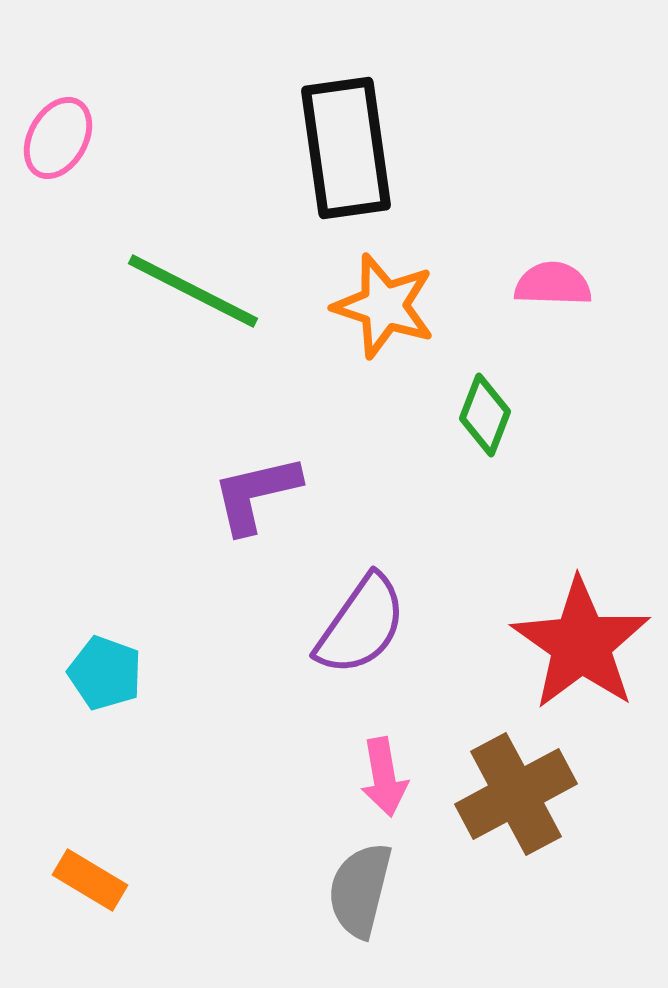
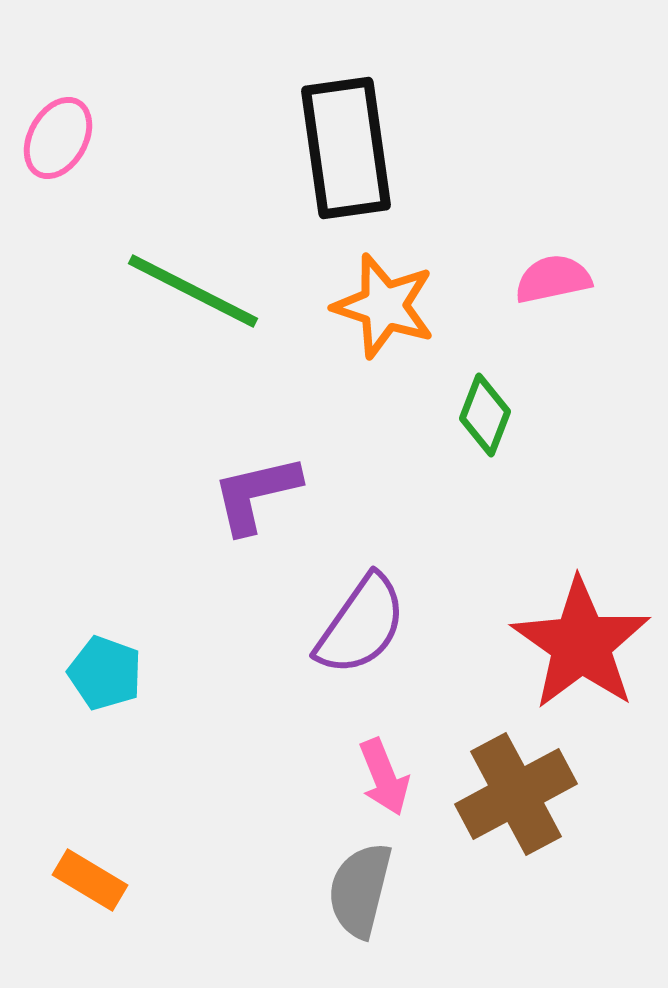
pink semicircle: moved 5 px up; rotated 14 degrees counterclockwise
pink arrow: rotated 12 degrees counterclockwise
